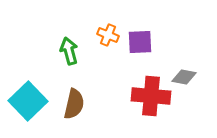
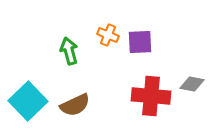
gray diamond: moved 8 px right, 7 px down
brown semicircle: moved 1 px right, 1 px down; rotated 52 degrees clockwise
